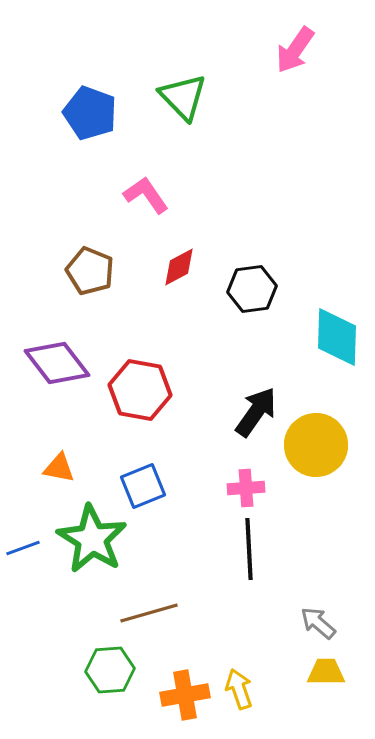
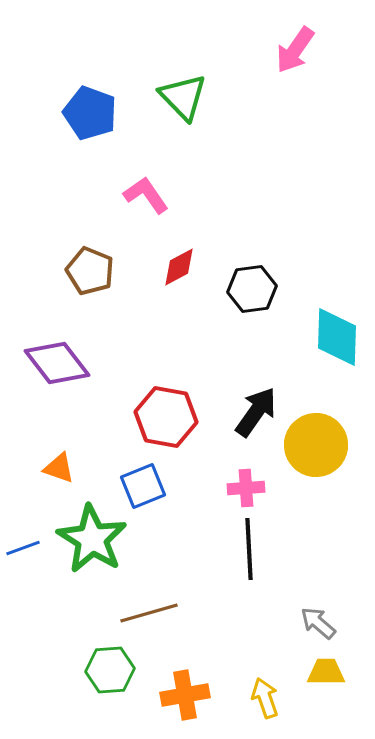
red hexagon: moved 26 px right, 27 px down
orange triangle: rotated 8 degrees clockwise
yellow arrow: moved 26 px right, 9 px down
